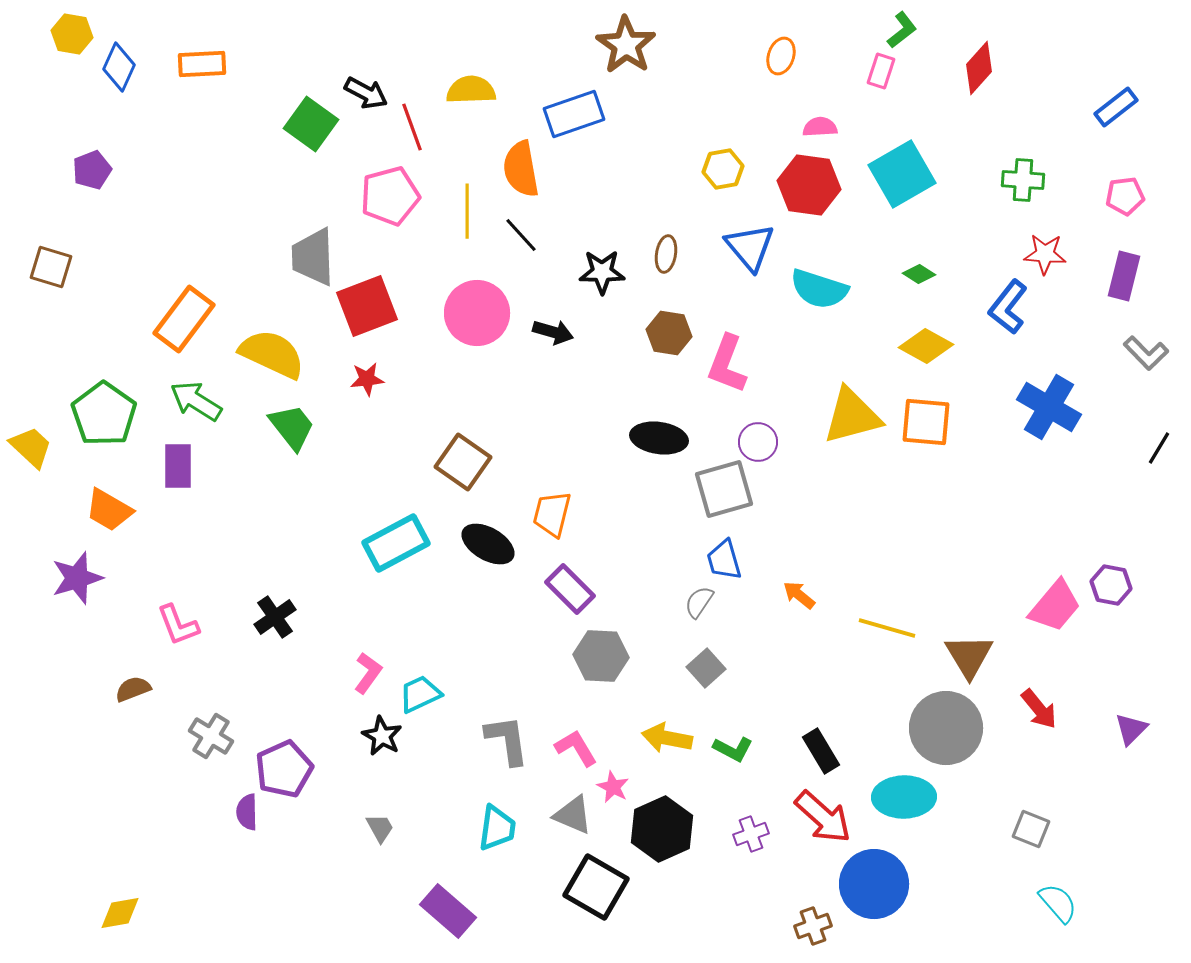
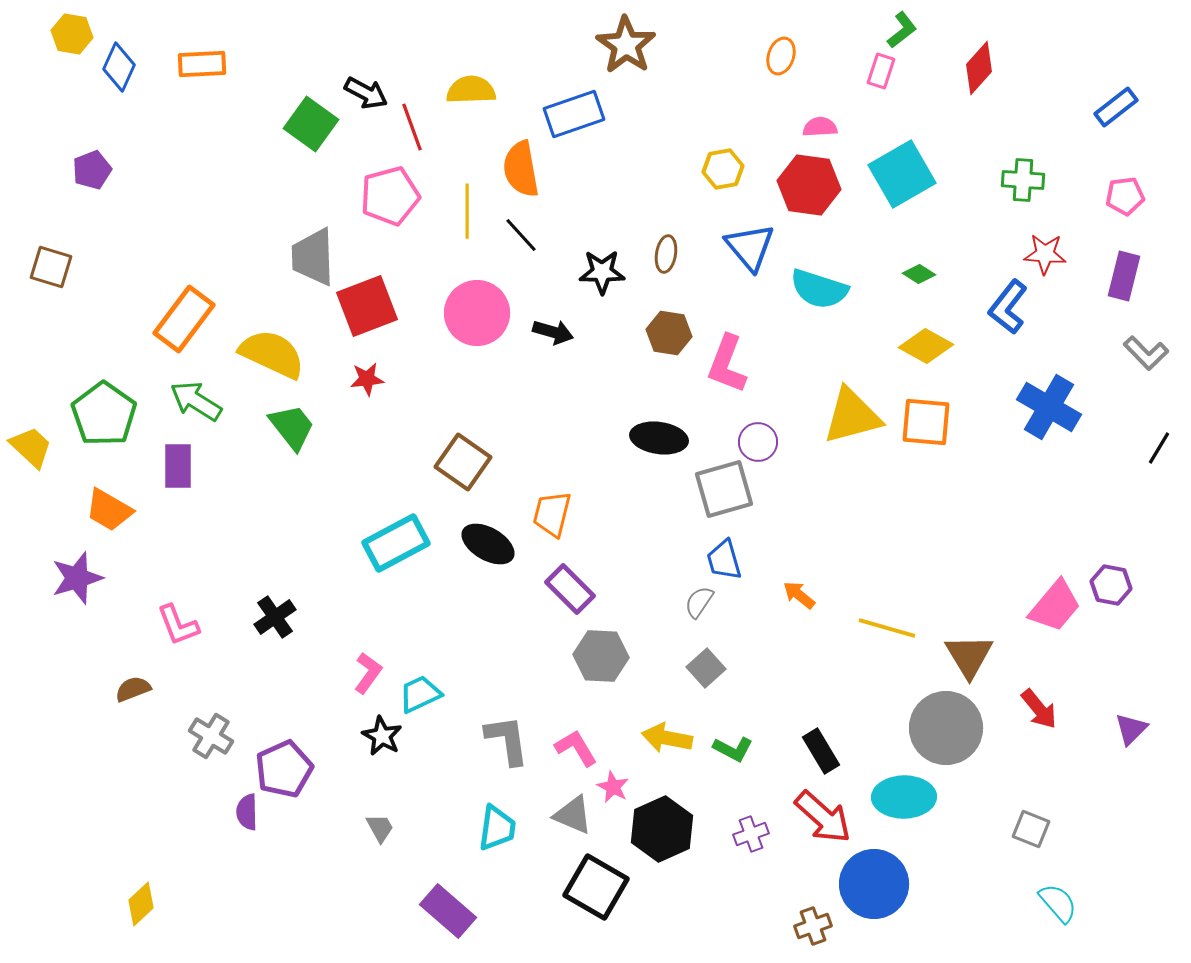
yellow diamond at (120, 913): moved 21 px right, 9 px up; rotated 33 degrees counterclockwise
